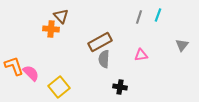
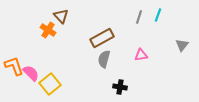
orange cross: moved 3 px left, 1 px down; rotated 28 degrees clockwise
brown rectangle: moved 2 px right, 4 px up
gray semicircle: rotated 12 degrees clockwise
yellow square: moved 9 px left, 3 px up
